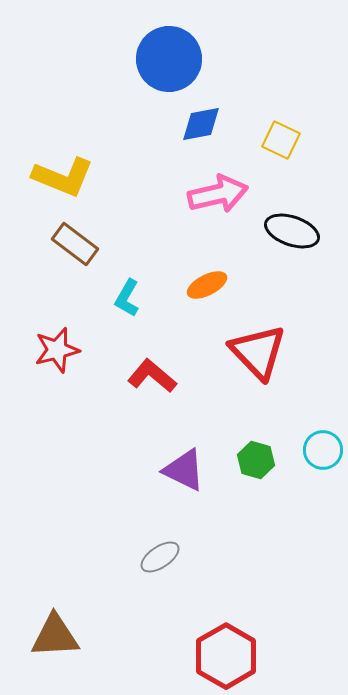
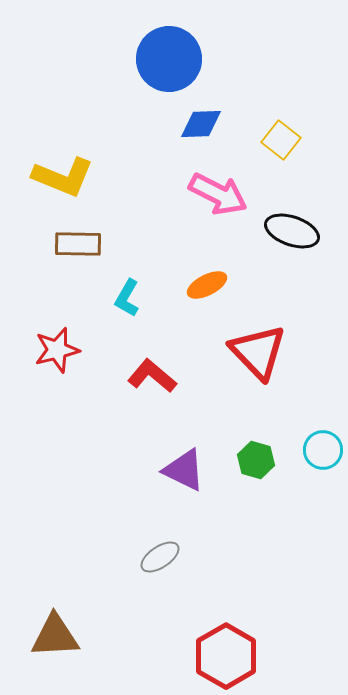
blue diamond: rotated 9 degrees clockwise
yellow square: rotated 12 degrees clockwise
pink arrow: rotated 40 degrees clockwise
brown rectangle: moved 3 px right; rotated 36 degrees counterclockwise
